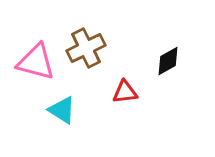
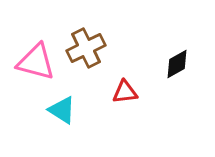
black diamond: moved 9 px right, 3 px down
